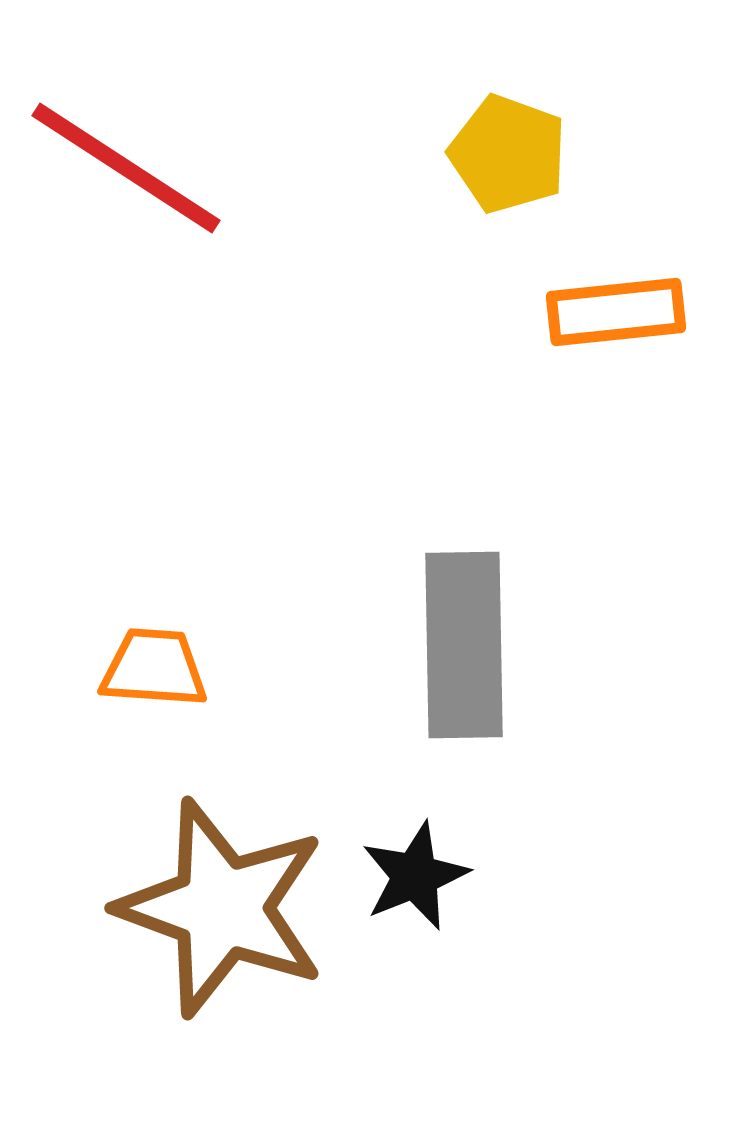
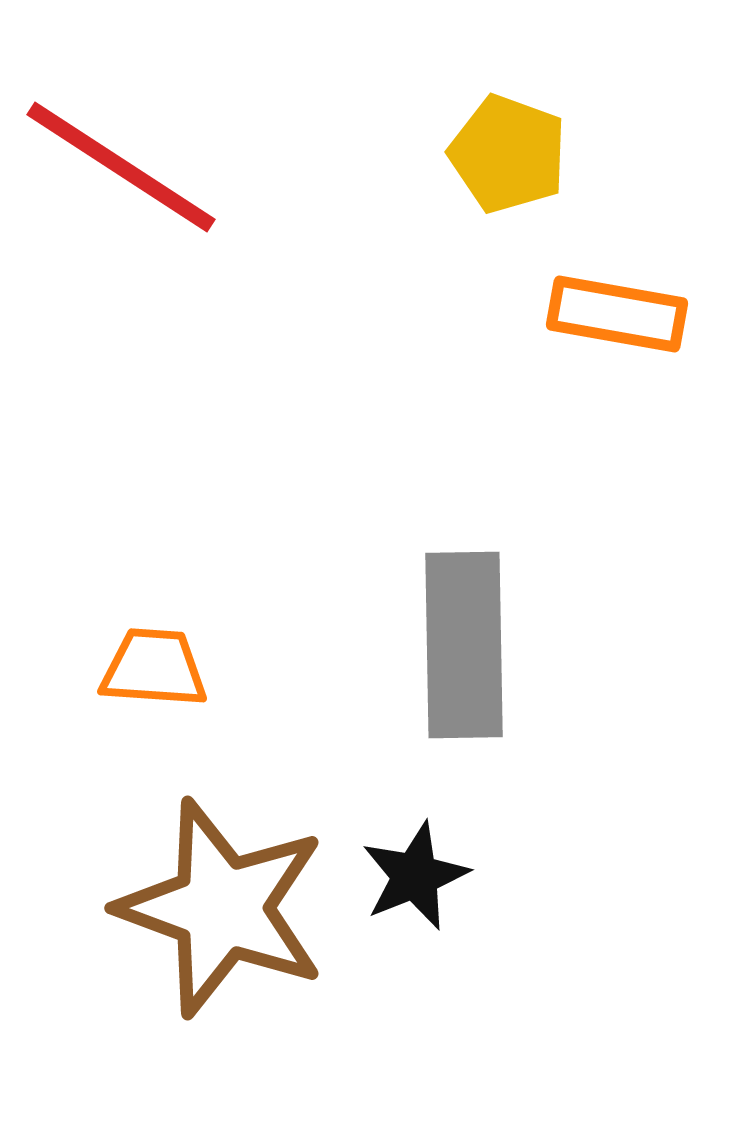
red line: moved 5 px left, 1 px up
orange rectangle: moved 1 px right, 2 px down; rotated 16 degrees clockwise
